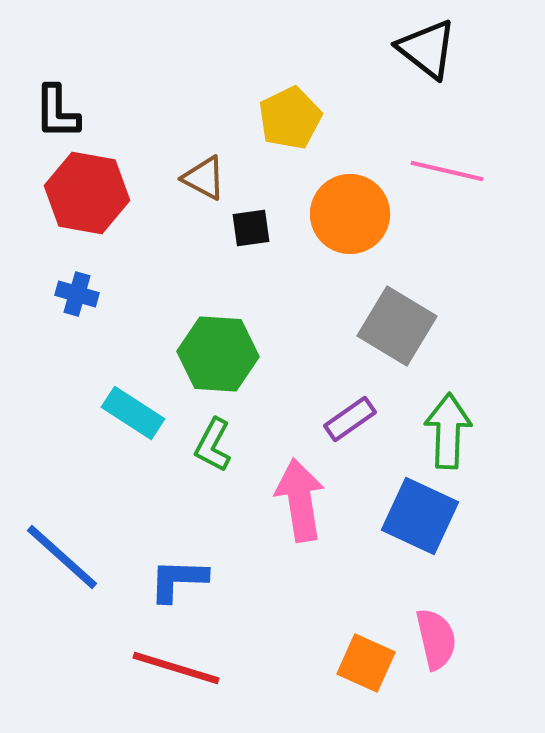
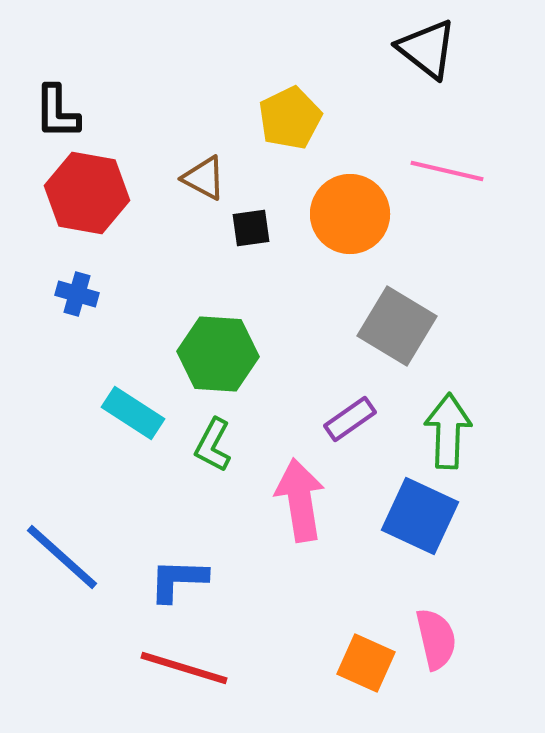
red line: moved 8 px right
